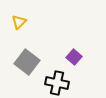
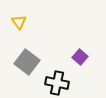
yellow triangle: rotated 21 degrees counterclockwise
purple square: moved 6 px right
